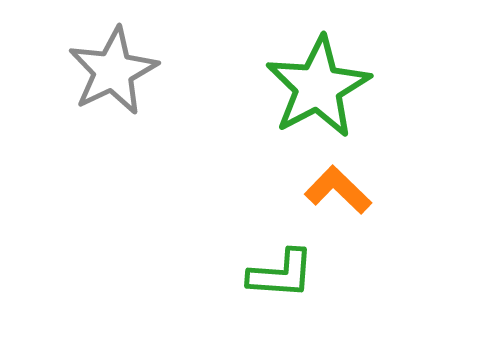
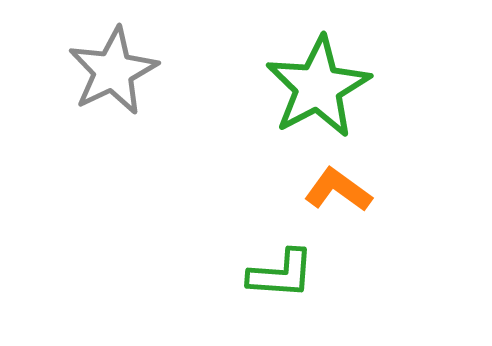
orange L-shape: rotated 8 degrees counterclockwise
